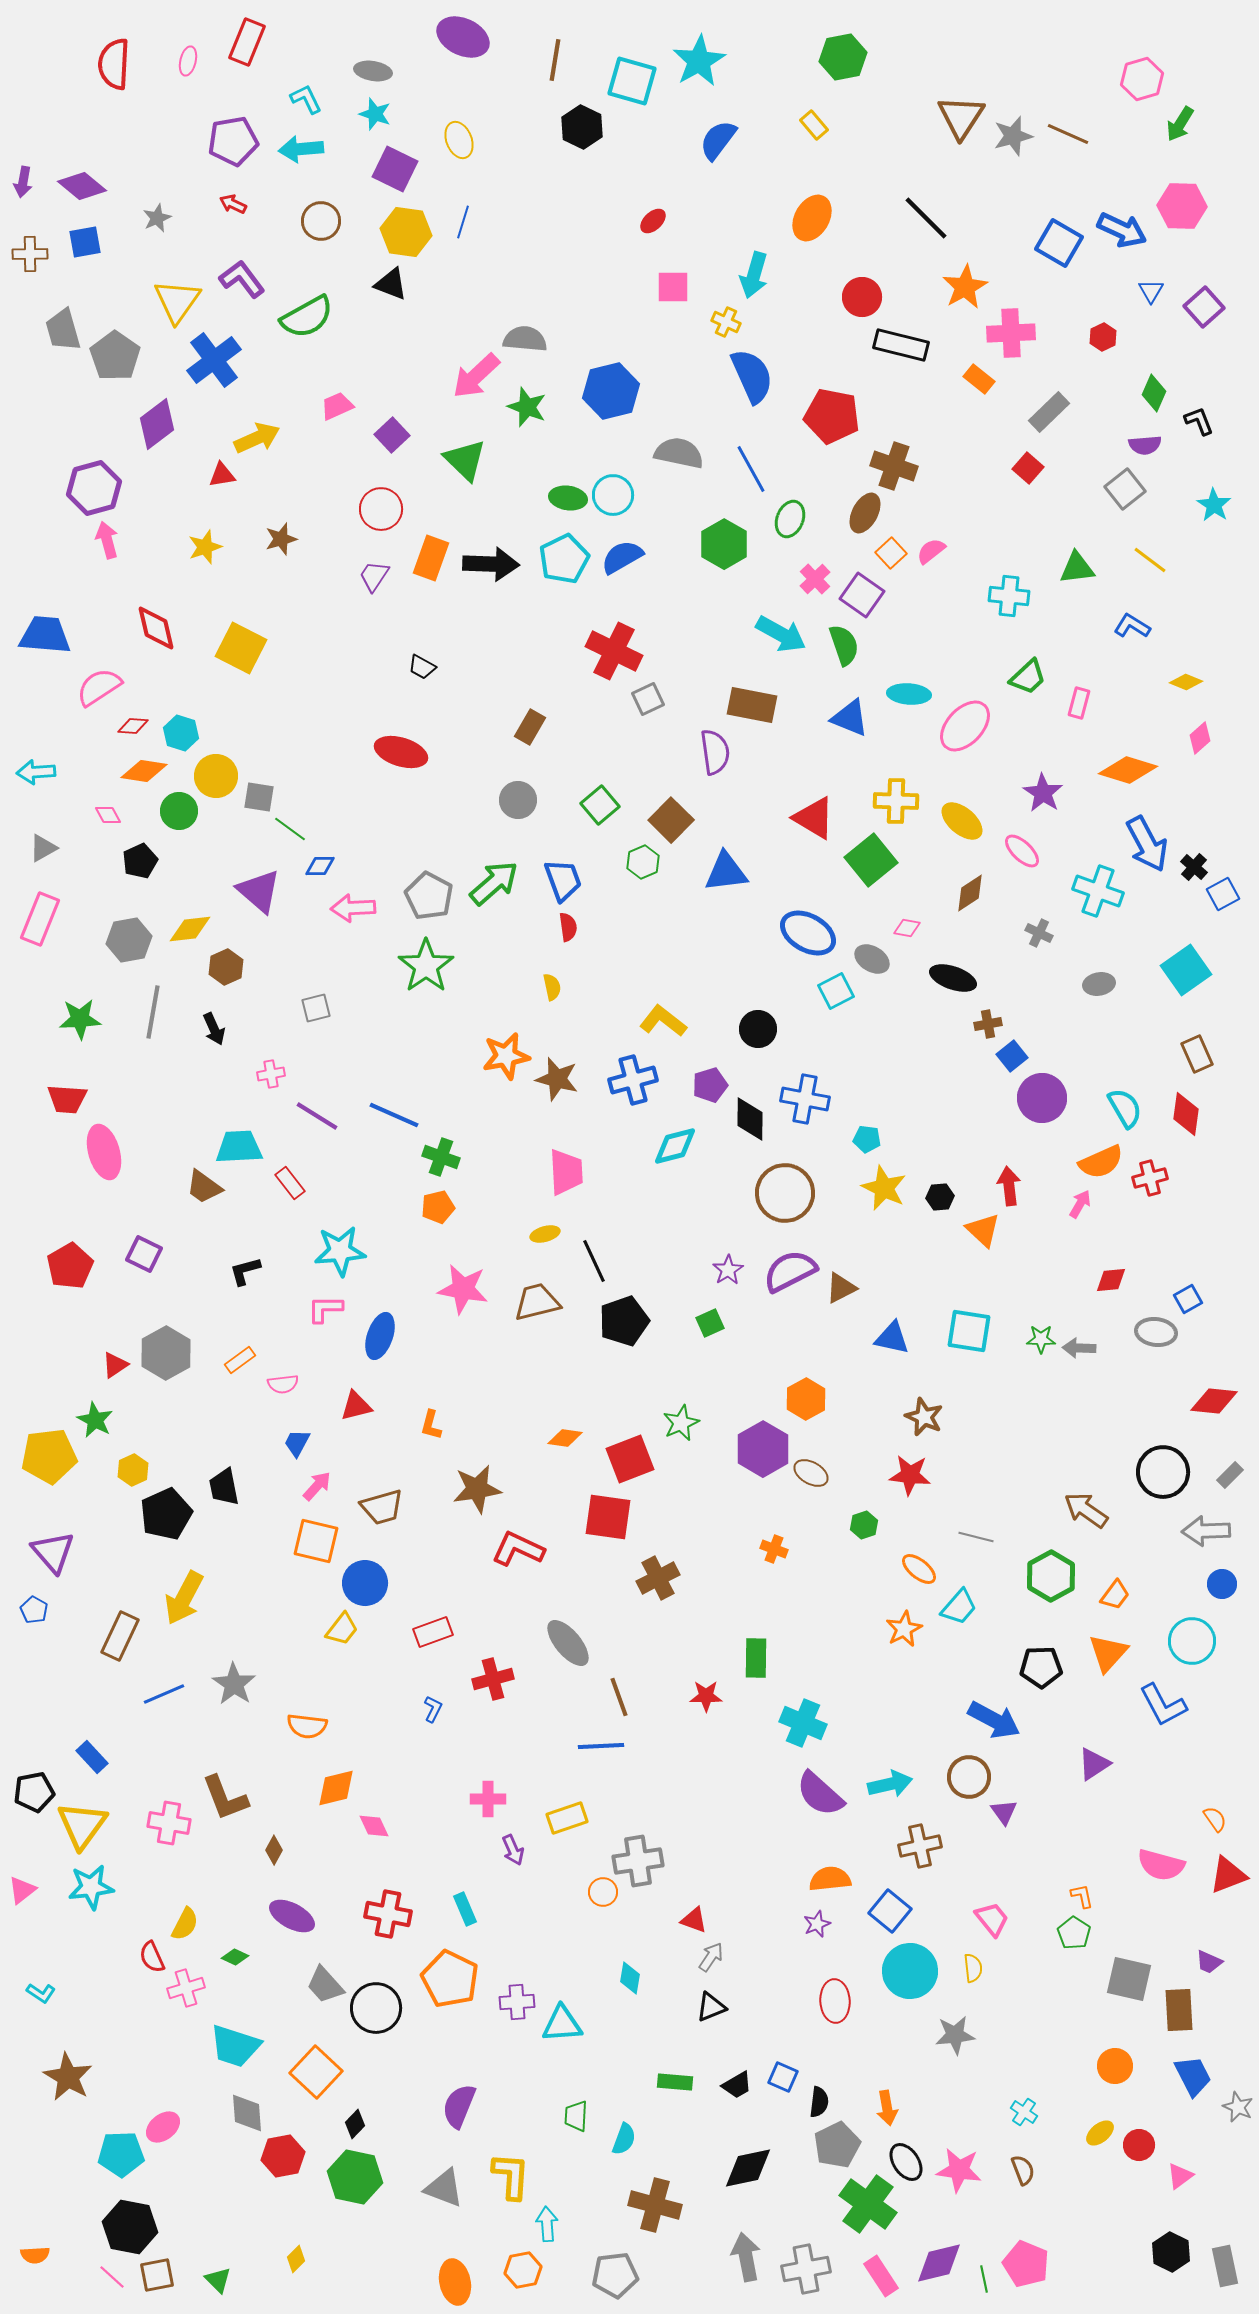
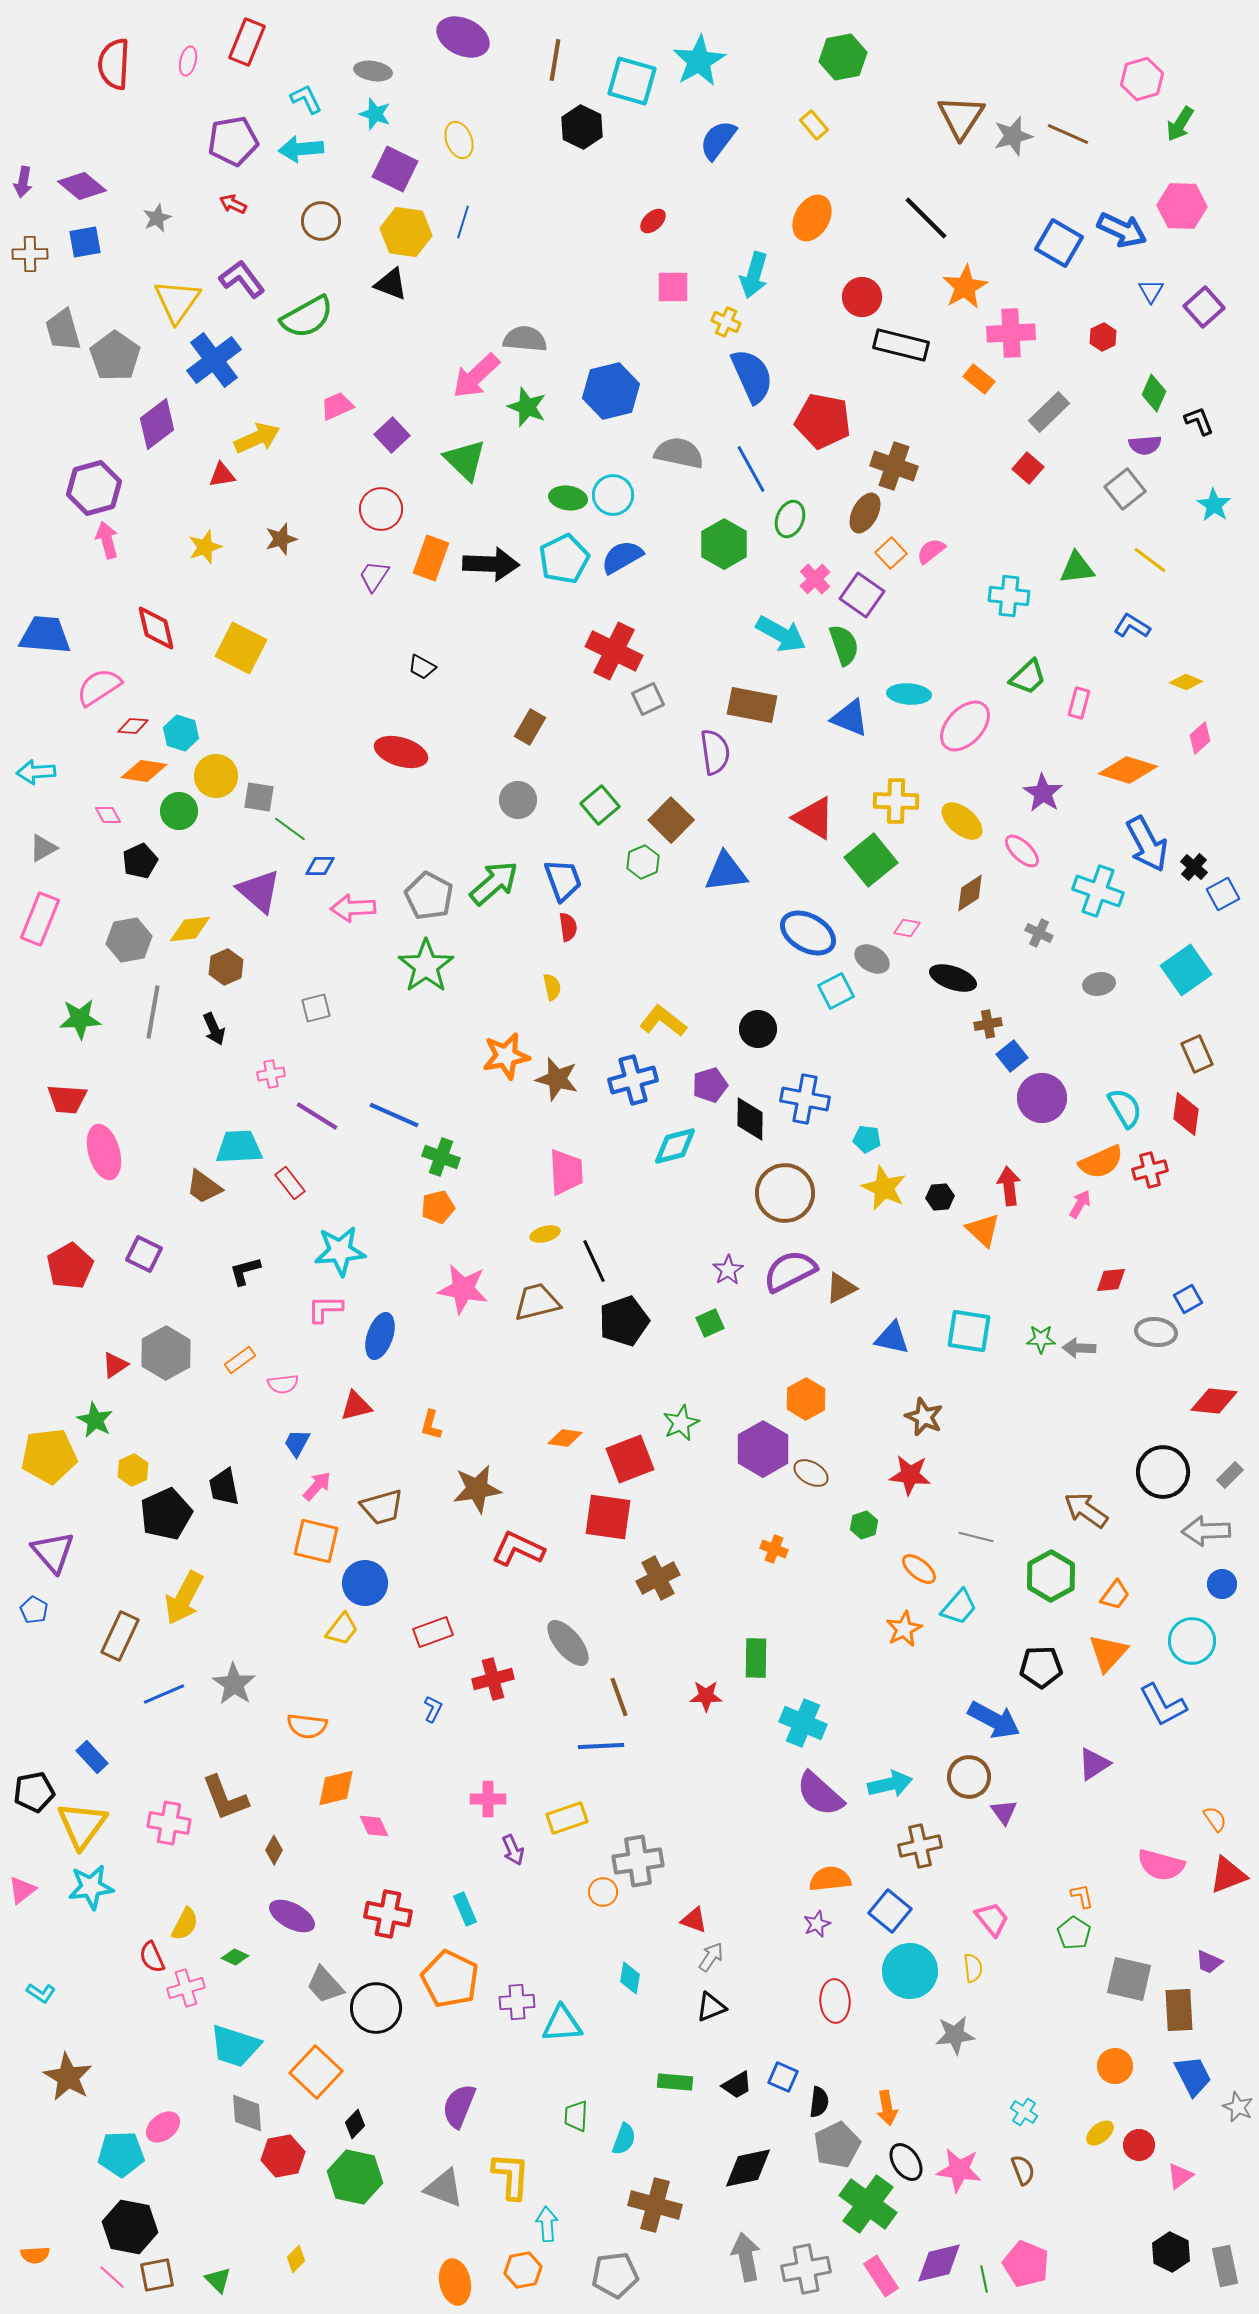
red pentagon at (832, 416): moved 9 px left, 5 px down
red cross at (1150, 1178): moved 8 px up
